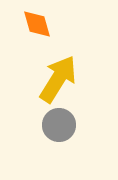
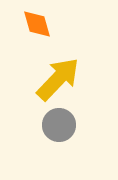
yellow arrow: rotated 12 degrees clockwise
